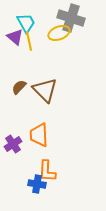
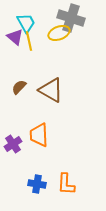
brown triangle: moved 6 px right; rotated 16 degrees counterclockwise
orange L-shape: moved 19 px right, 13 px down
